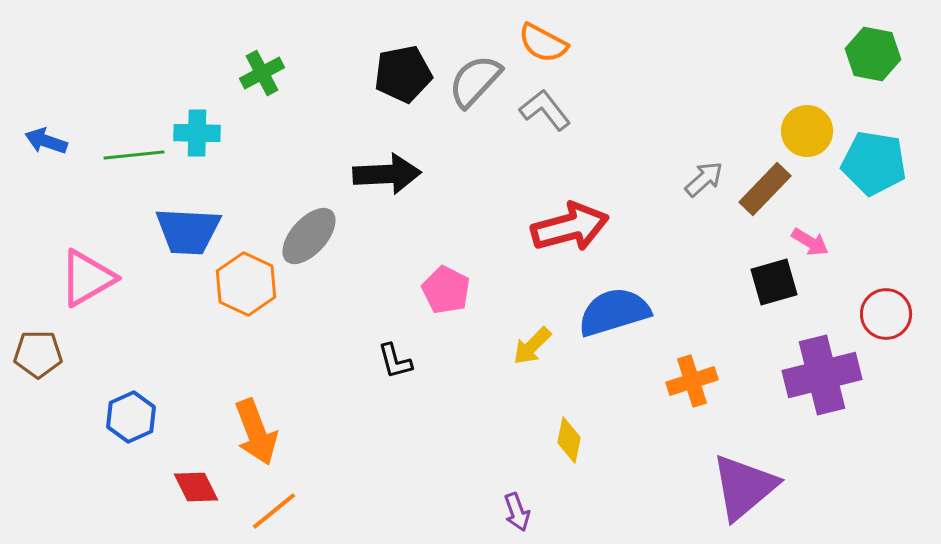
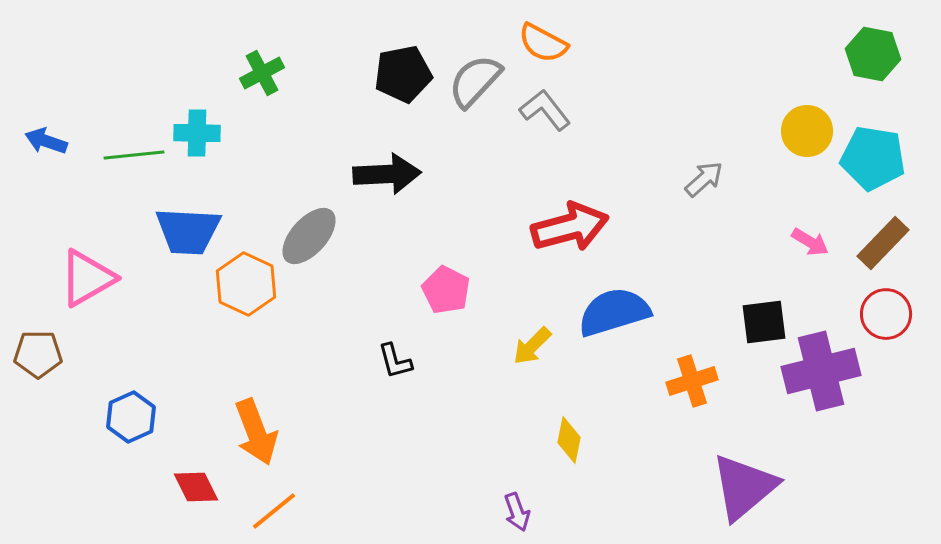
cyan pentagon: moved 1 px left, 5 px up
brown rectangle: moved 118 px right, 54 px down
black square: moved 10 px left, 40 px down; rotated 9 degrees clockwise
purple cross: moved 1 px left, 4 px up
